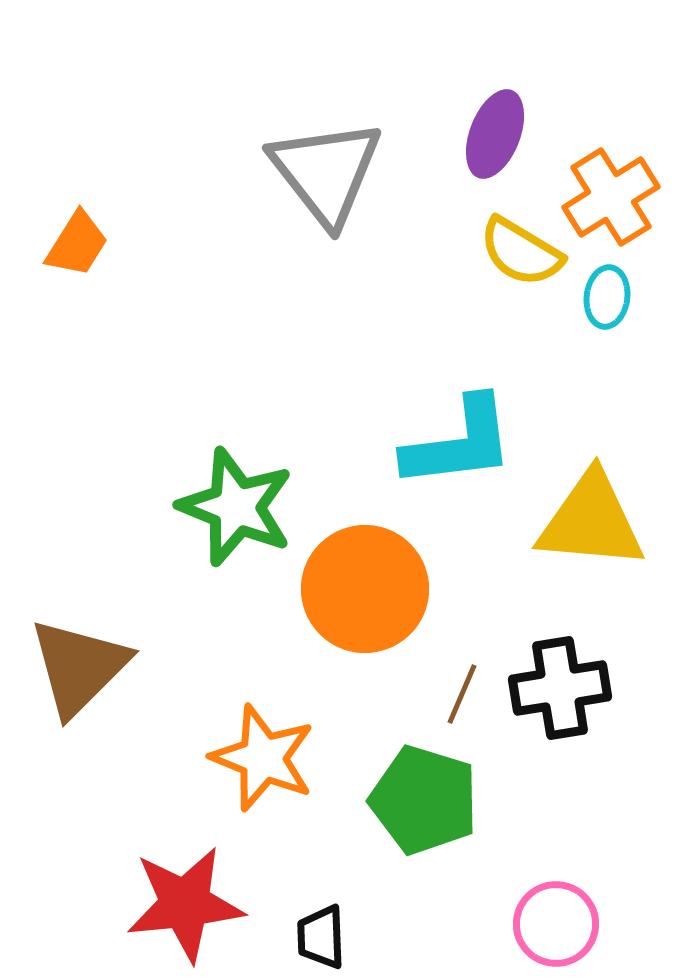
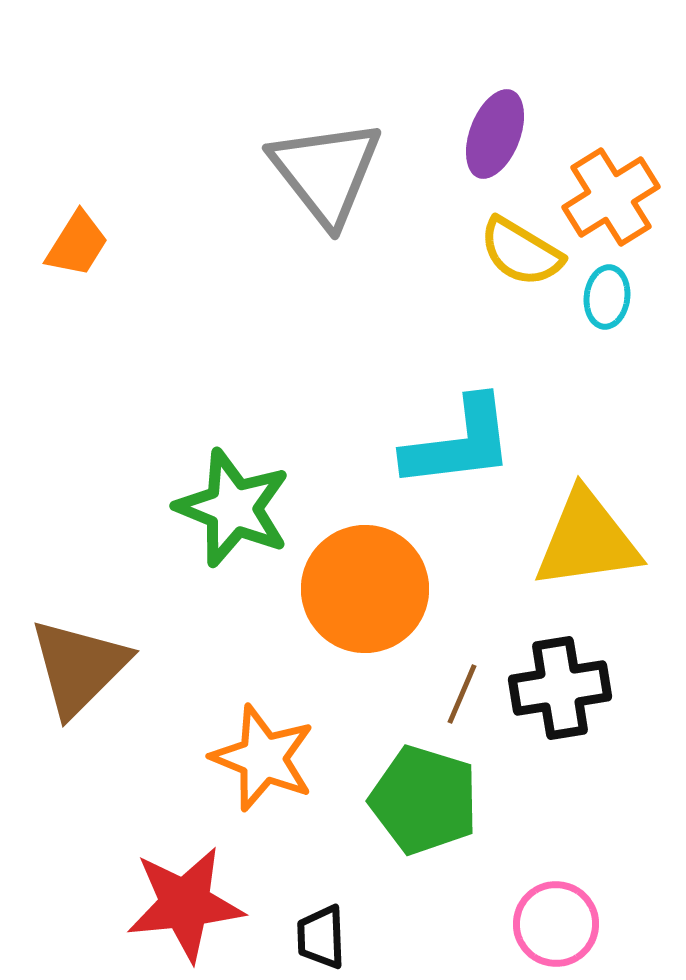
green star: moved 3 px left, 1 px down
yellow triangle: moved 4 px left, 19 px down; rotated 13 degrees counterclockwise
